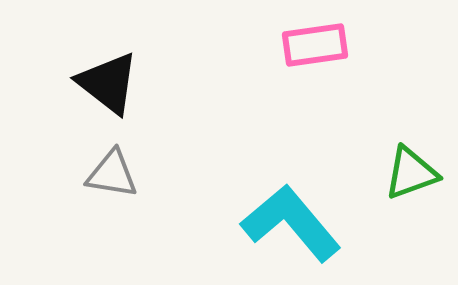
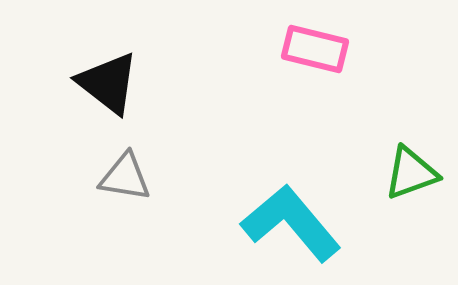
pink rectangle: moved 4 px down; rotated 22 degrees clockwise
gray triangle: moved 13 px right, 3 px down
